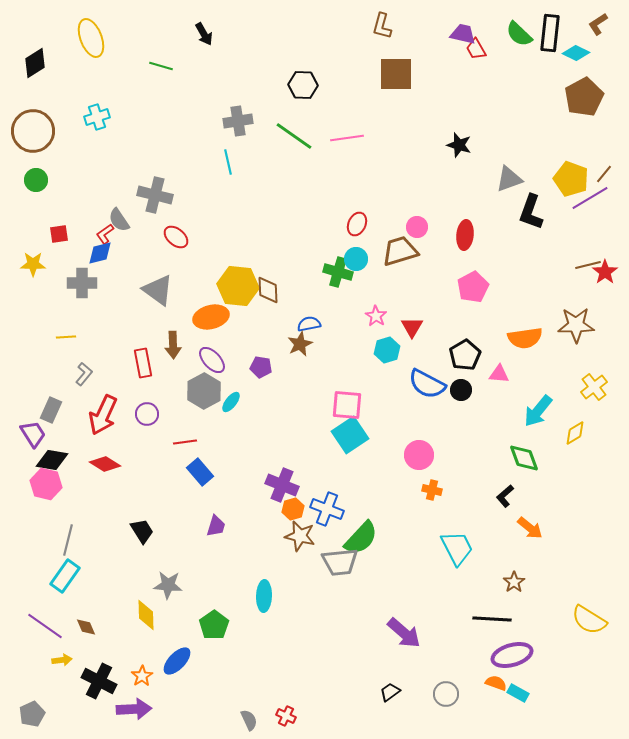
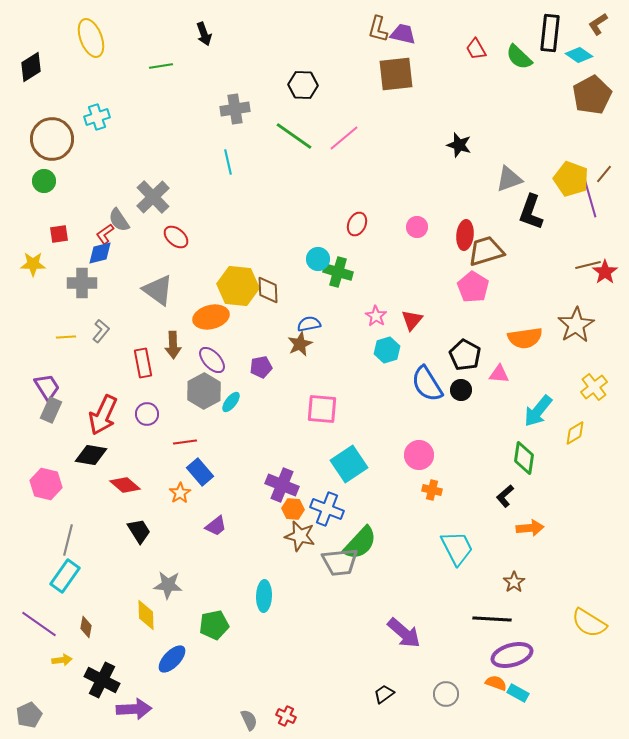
brown L-shape at (382, 26): moved 4 px left, 3 px down
black arrow at (204, 34): rotated 10 degrees clockwise
purple trapezoid at (463, 34): moved 60 px left
green semicircle at (519, 34): moved 23 px down
cyan diamond at (576, 53): moved 3 px right, 2 px down; rotated 8 degrees clockwise
black diamond at (35, 63): moved 4 px left, 4 px down
green line at (161, 66): rotated 25 degrees counterclockwise
brown square at (396, 74): rotated 6 degrees counterclockwise
brown pentagon at (584, 97): moved 8 px right, 2 px up
gray cross at (238, 121): moved 3 px left, 12 px up
brown circle at (33, 131): moved 19 px right, 8 px down
pink line at (347, 138): moved 3 px left; rotated 32 degrees counterclockwise
green circle at (36, 180): moved 8 px right, 1 px down
gray cross at (155, 195): moved 2 px left, 2 px down; rotated 32 degrees clockwise
purple line at (590, 198): rotated 75 degrees counterclockwise
brown trapezoid at (400, 251): moved 86 px right
cyan circle at (356, 259): moved 38 px left
pink pentagon at (473, 287): rotated 12 degrees counterclockwise
brown star at (576, 325): rotated 30 degrees counterclockwise
red triangle at (412, 327): moved 7 px up; rotated 10 degrees clockwise
black pentagon at (465, 355): rotated 12 degrees counterclockwise
purple pentagon at (261, 367): rotated 20 degrees counterclockwise
gray L-shape at (84, 374): moved 17 px right, 43 px up
blue semicircle at (427, 384): rotated 30 degrees clockwise
pink square at (347, 405): moved 25 px left, 4 px down
purple trapezoid at (33, 434): moved 14 px right, 47 px up
cyan square at (350, 435): moved 1 px left, 29 px down
green diamond at (524, 458): rotated 28 degrees clockwise
black diamond at (52, 460): moved 39 px right, 5 px up
red diamond at (105, 464): moved 20 px right, 21 px down; rotated 8 degrees clockwise
orange hexagon at (293, 509): rotated 20 degrees clockwise
purple trapezoid at (216, 526): rotated 35 degrees clockwise
orange arrow at (530, 528): rotated 44 degrees counterclockwise
black trapezoid at (142, 531): moved 3 px left
green semicircle at (361, 538): moved 1 px left, 5 px down
yellow semicircle at (589, 620): moved 3 px down
green pentagon at (214, 625): rotated 24 degrees clockwise
purple line at (45, 626): moved 6 px left, 2 px up
brown diamond at (86, 627): rotated 35 degrees clockwise
blue ellipse at (177, 661): moved 5 px left, 2 px up
orange star at (142, 676): moved 38 px right, 183 px up
black cross at (99, 681): moved 3 px right, 1 px up
black trapezoid at (390, 692): moved 6 px left, 2 px down
gray pentagon at (32, 714): moved 3 px left, 1 px down
